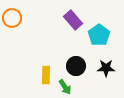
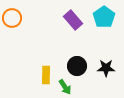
cyan pentagon: moved 5 px right, 18 px up
black circle: moved 1 px right
